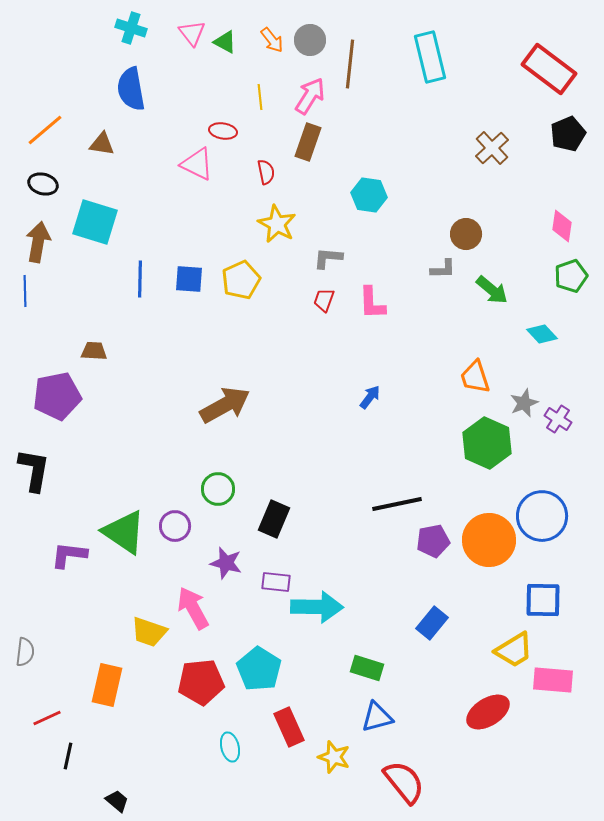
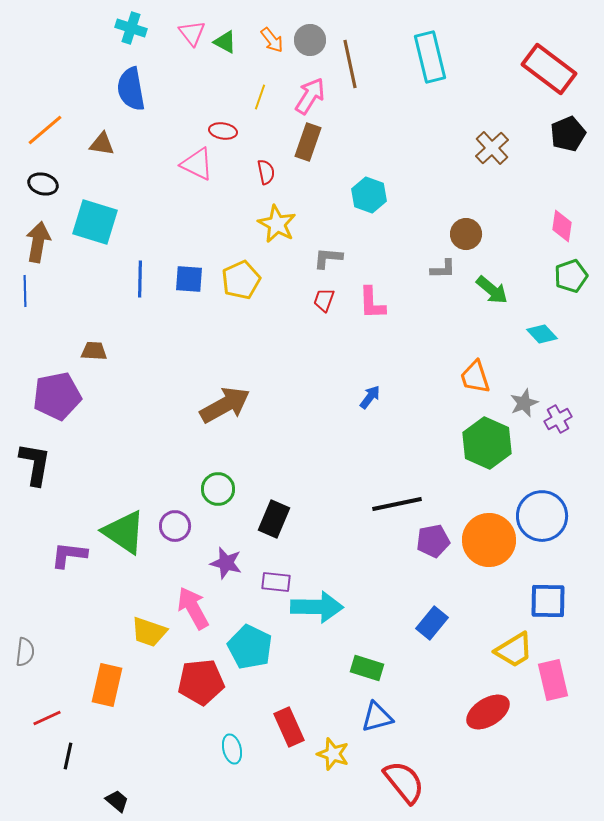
brown line at (350, 64): rotated 18 degrees counterclockwise
yellow line at (260, 97): rotated 25 degrees clockwise
cyan hexagon at (369, 195): rotated 12 degrees clockwise
purple cross at (558, 419): rotated 28 degrees clockwise
black L-shape at (34, 470): moved 1 px right, 6 px up
blue square at (543, 600): moved 5 px right, 1 px down
cyan pentagon at (259, 669): moved 9 px left, 22 px up; rotated 6 degrees counterclockwise
pink rectangle at (553, 680): rotated 72 degrees clockwise
cyan ellipse at (230, 747): moved 2 px right, 2 px down
yellow star at (334, 757): moved 1 px left, 3 px up
